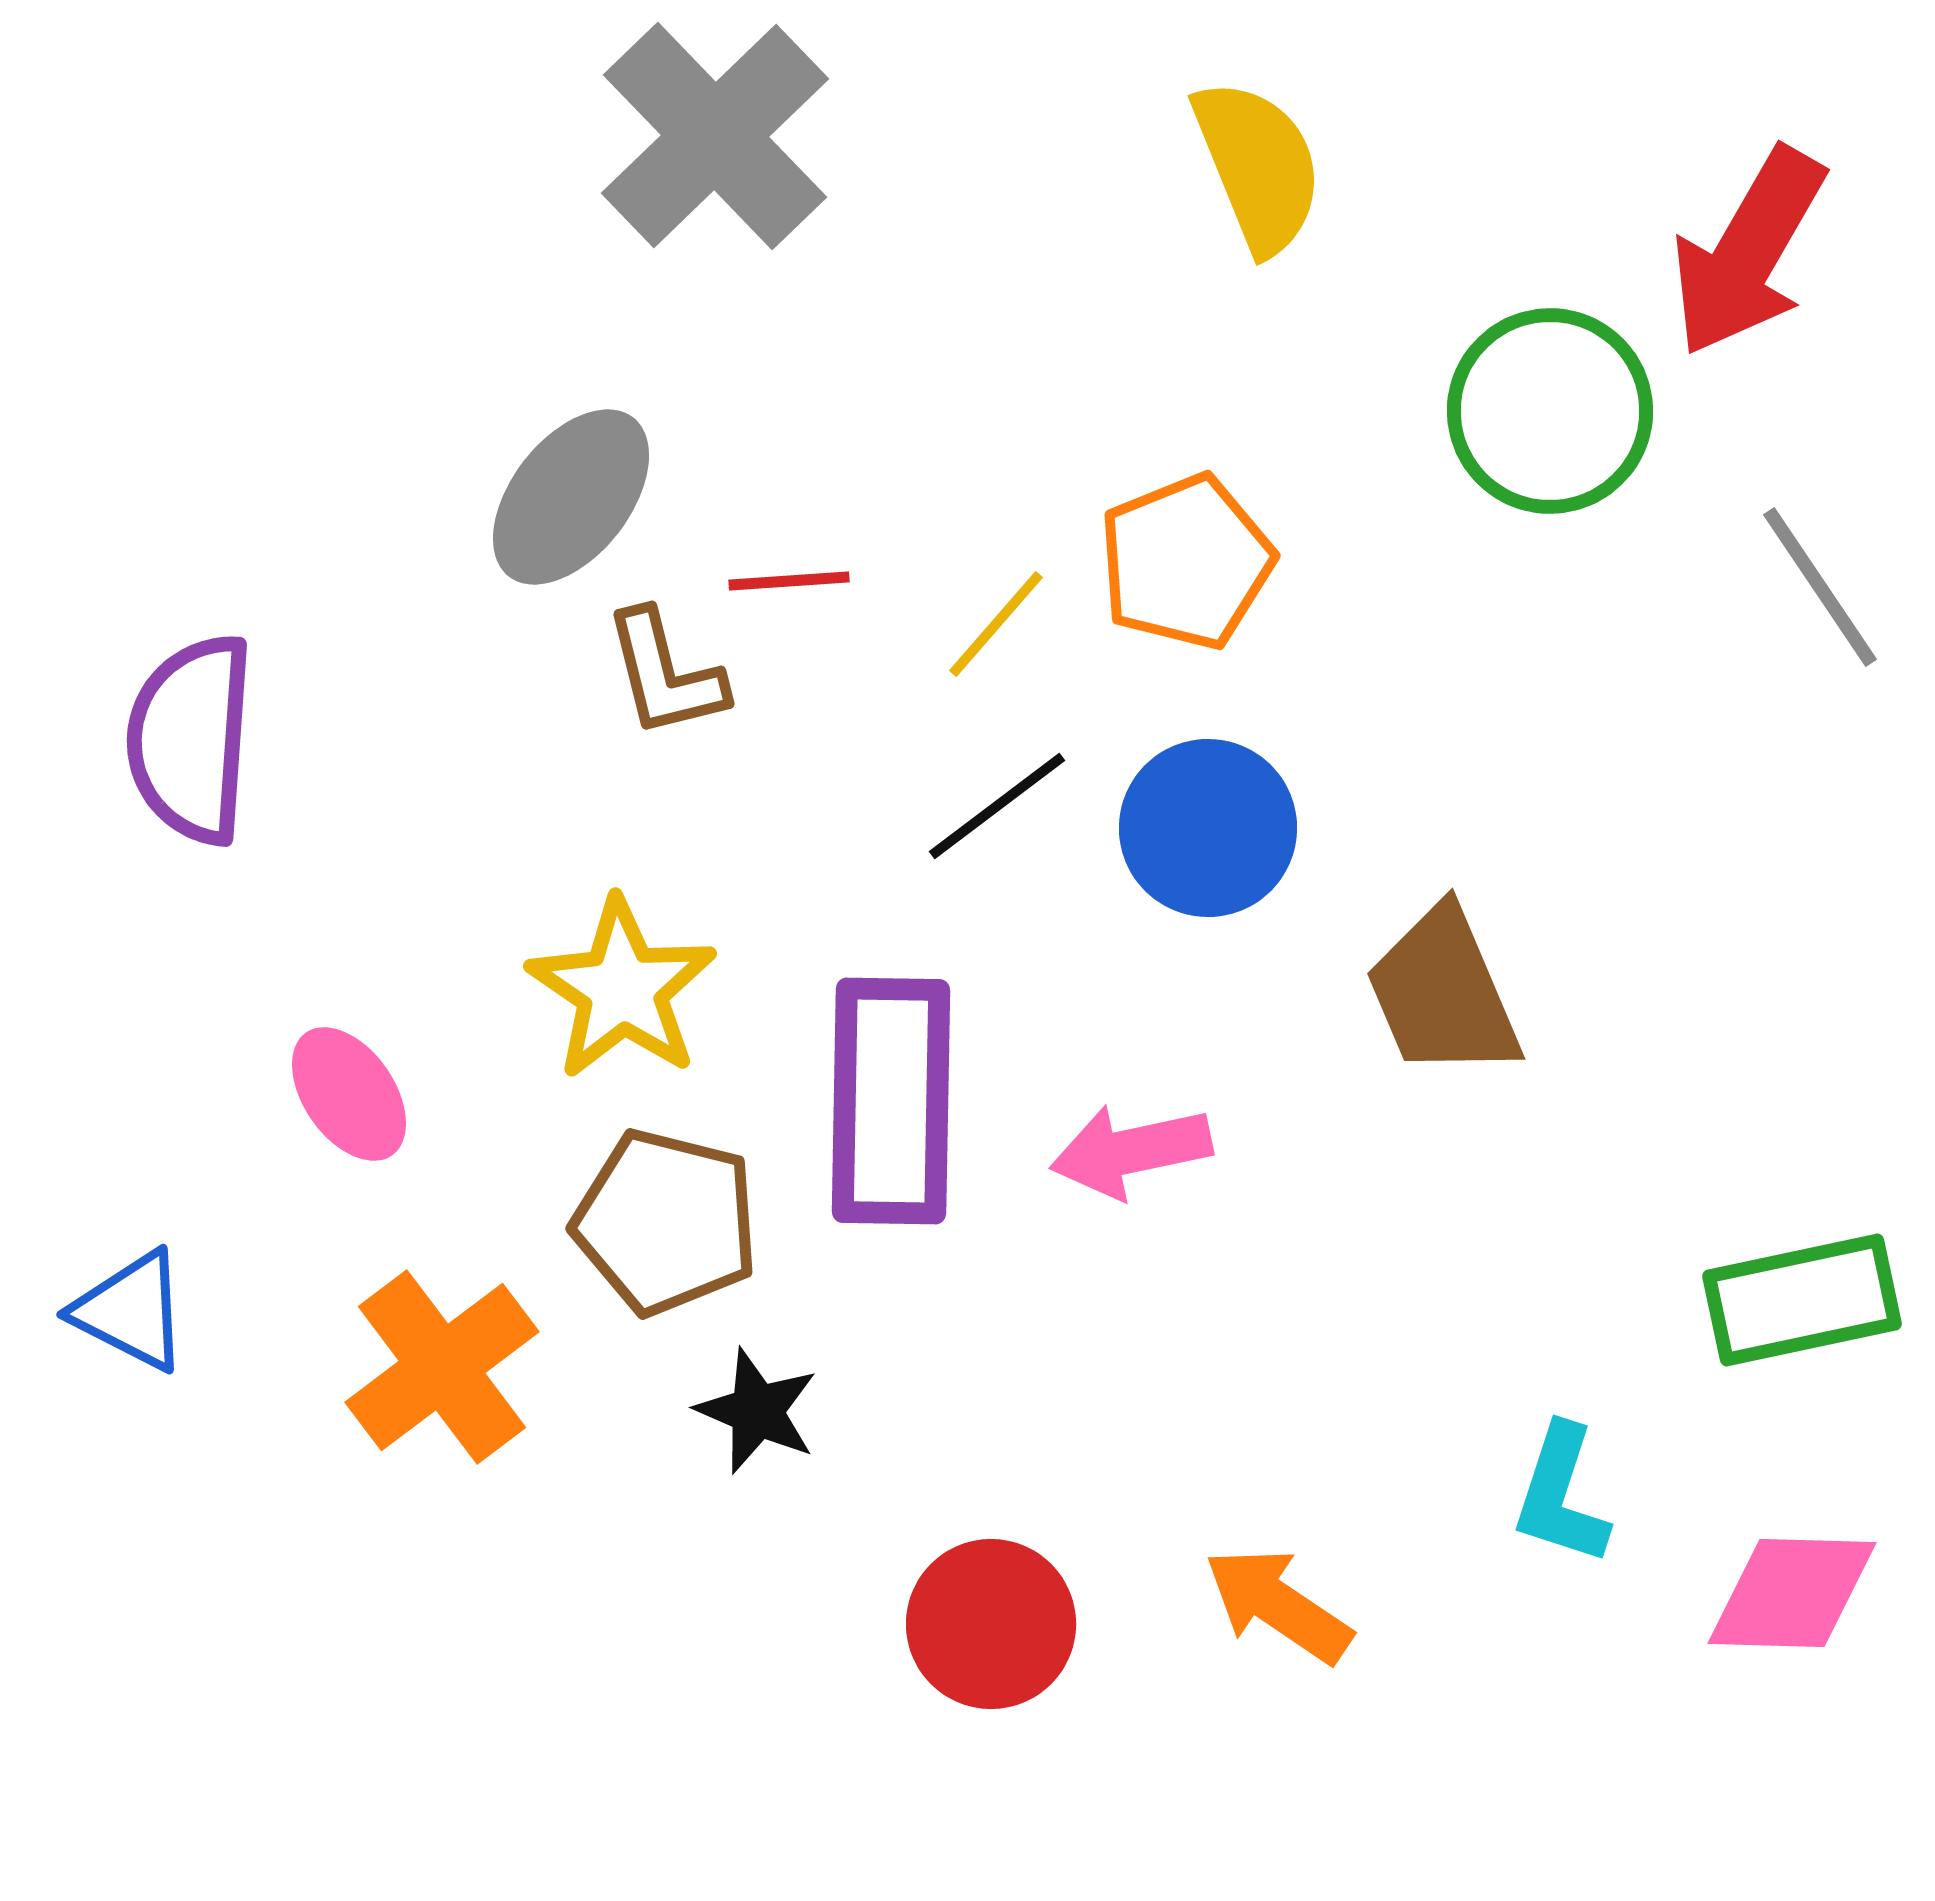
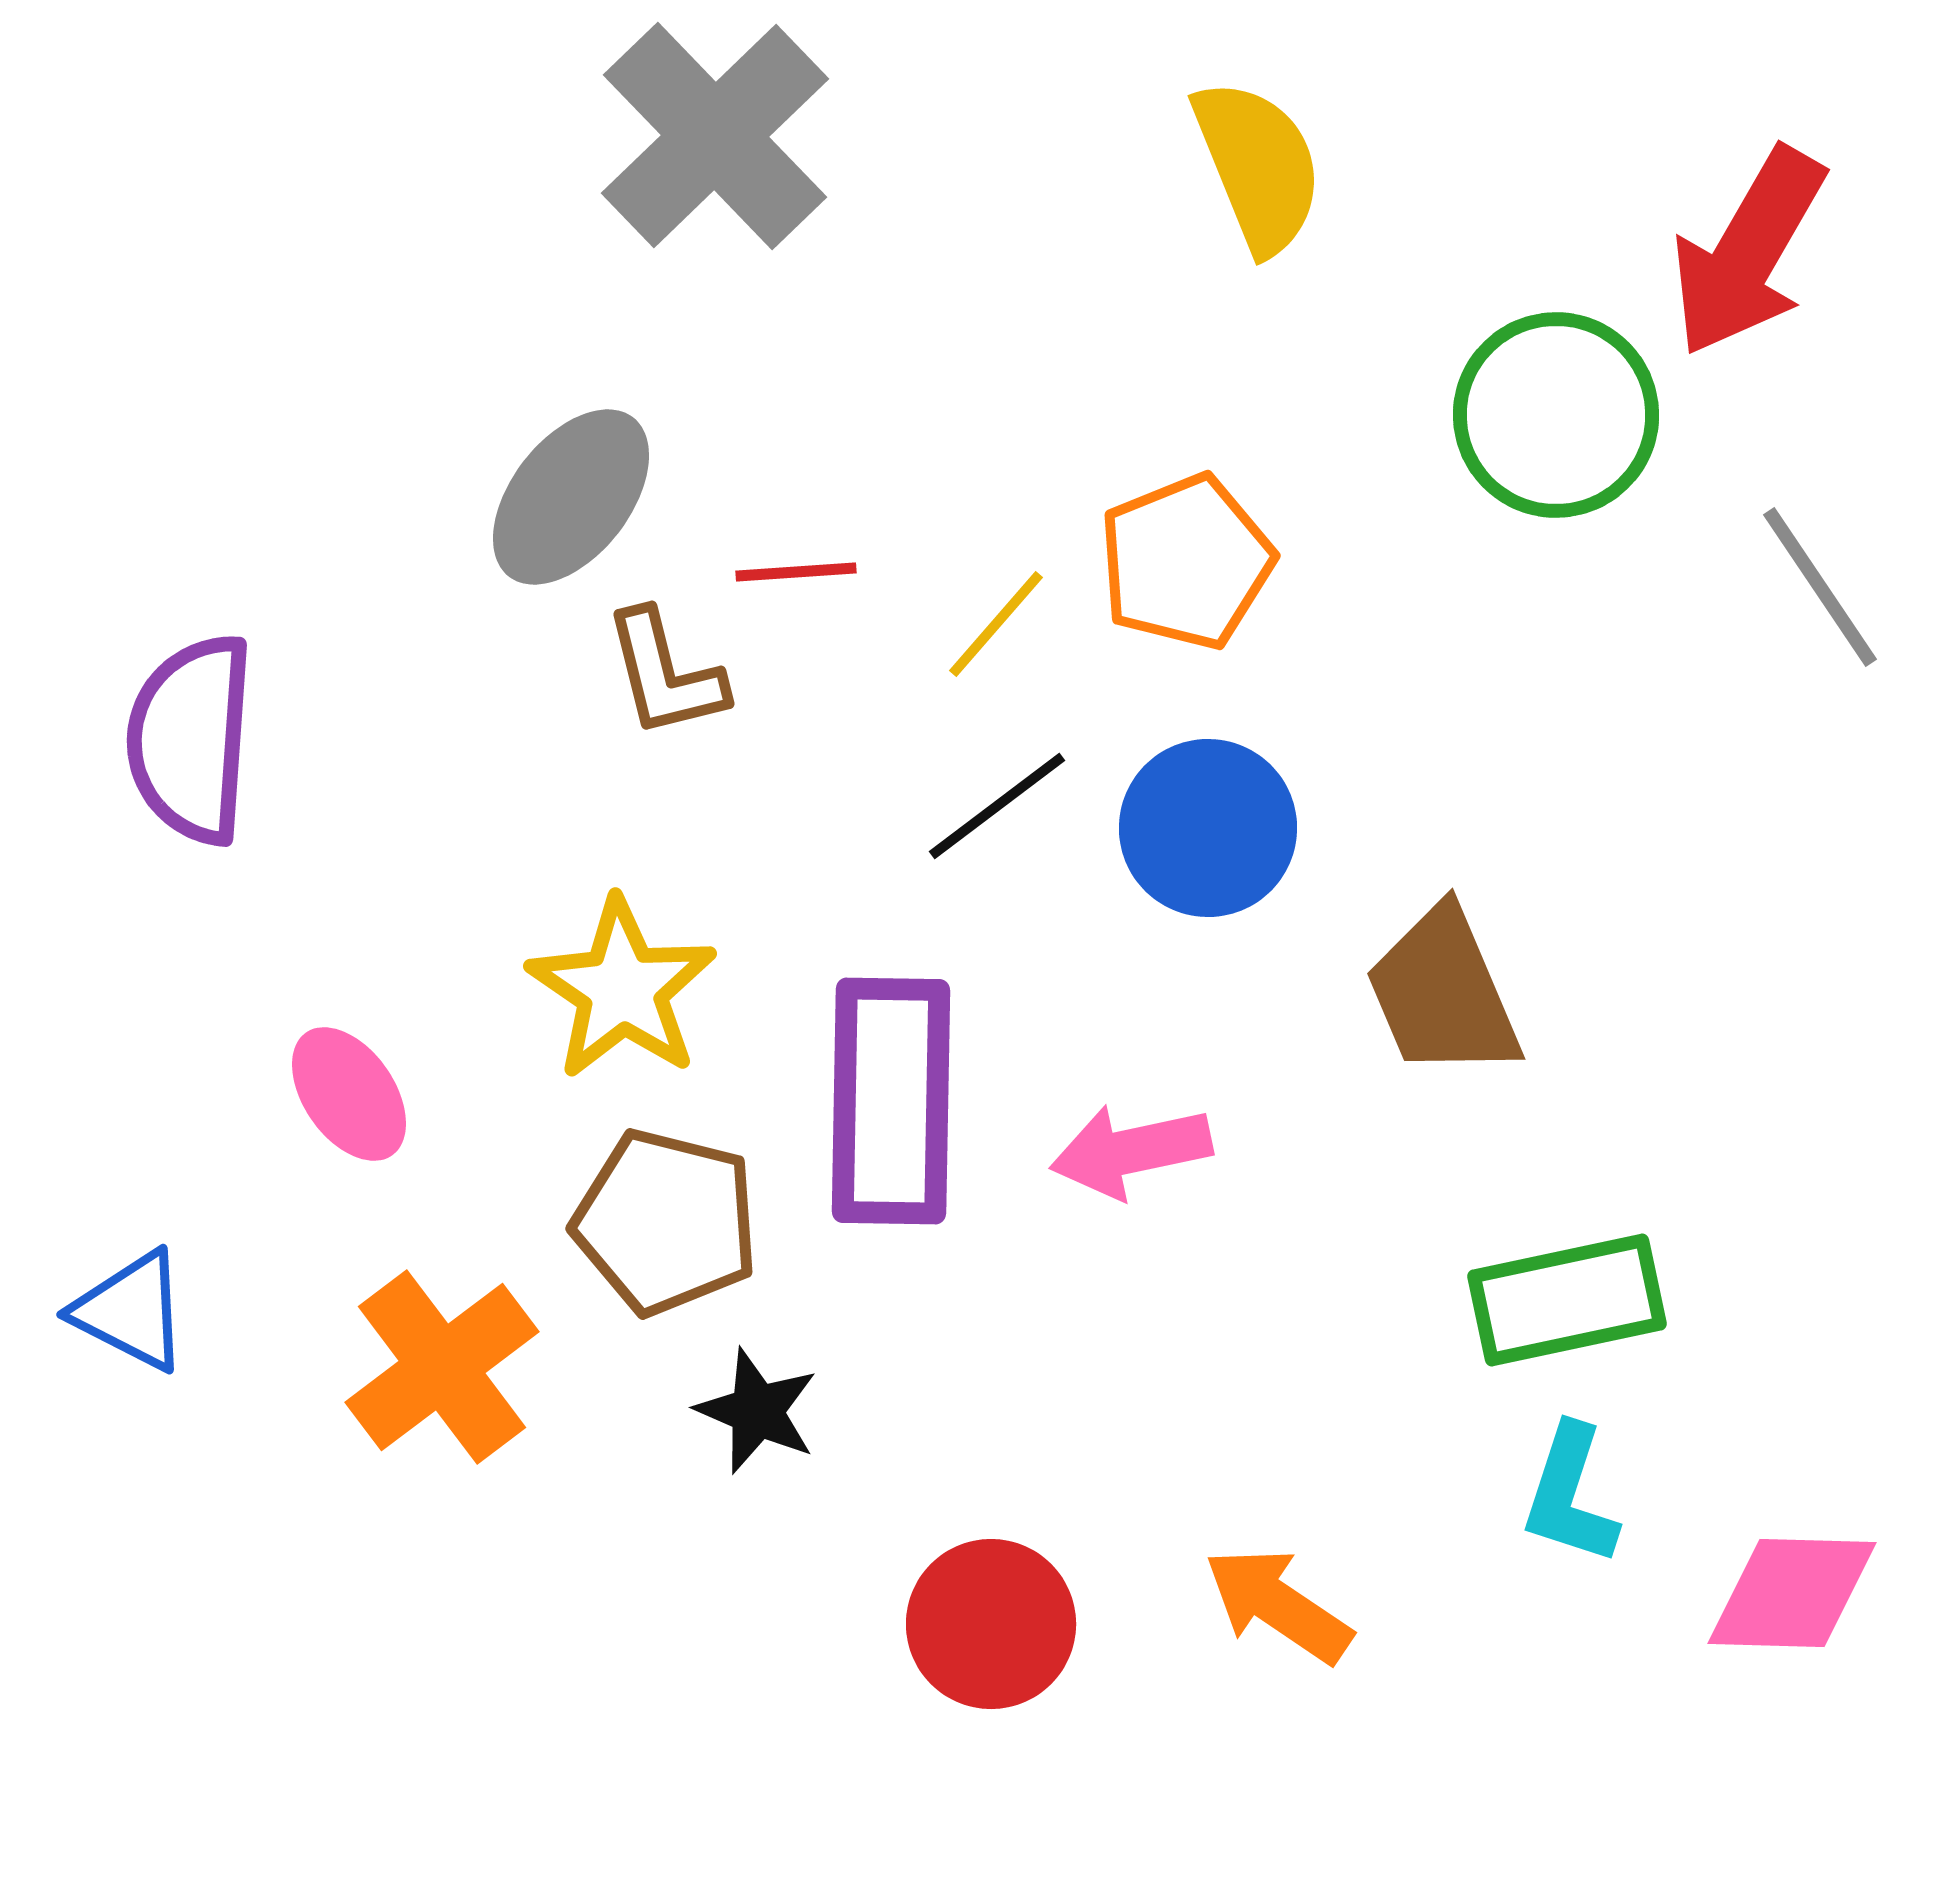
green circle: moved 6 px right, 4 px down
red line: moved 7 px right, 9 px up
green rectangle: moved 235 px left
cyan L-shape: moved 9 px right
